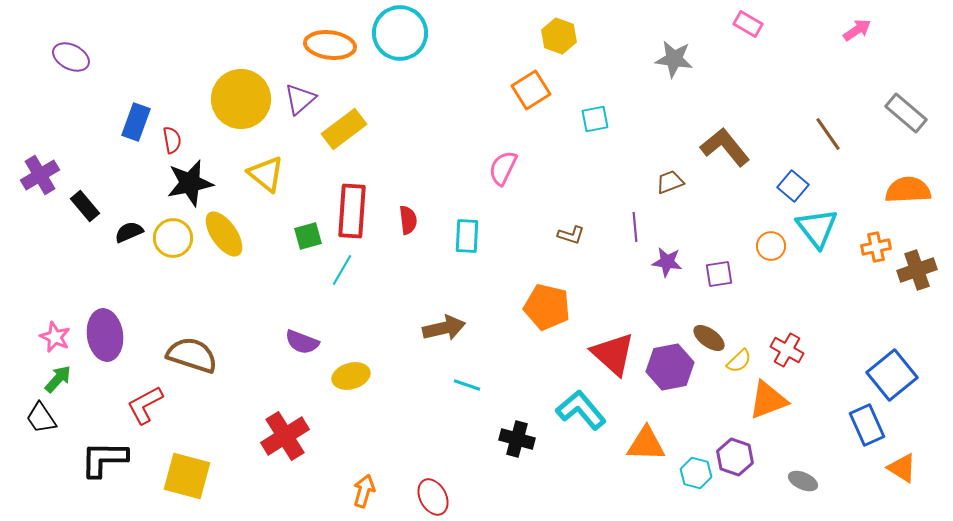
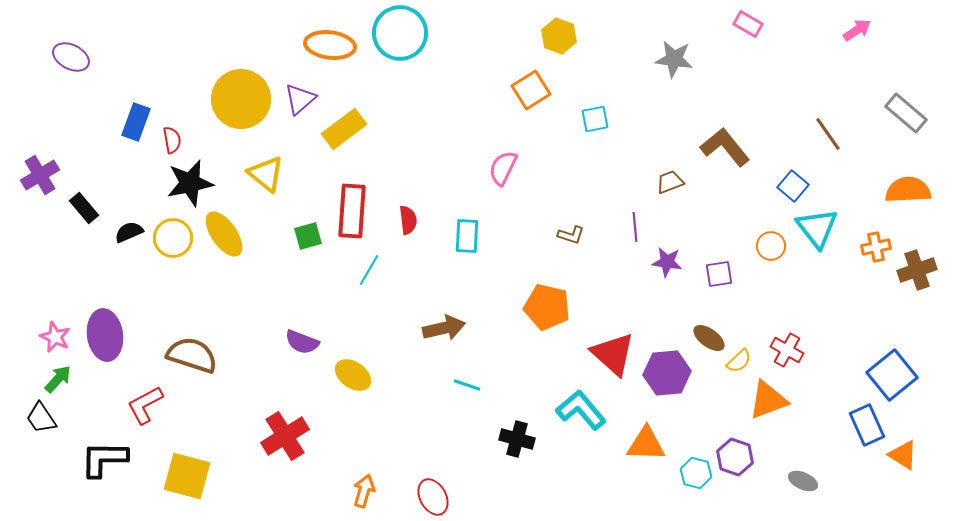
black rectangle at (85, 206): moved 1 px left, 2 px down
cyan line at (342, 270): moved 27 px right
purple hexagon at (670, 367): moved 3 px left, 6 px down; rotated 6 degrees clockwise
yellow ellipse at (351, 376): moved 2 px right, 1 px up; rotated 51 degrees clockwise
orange triangle at (902, 468): moved 1 px right, 13 px up
